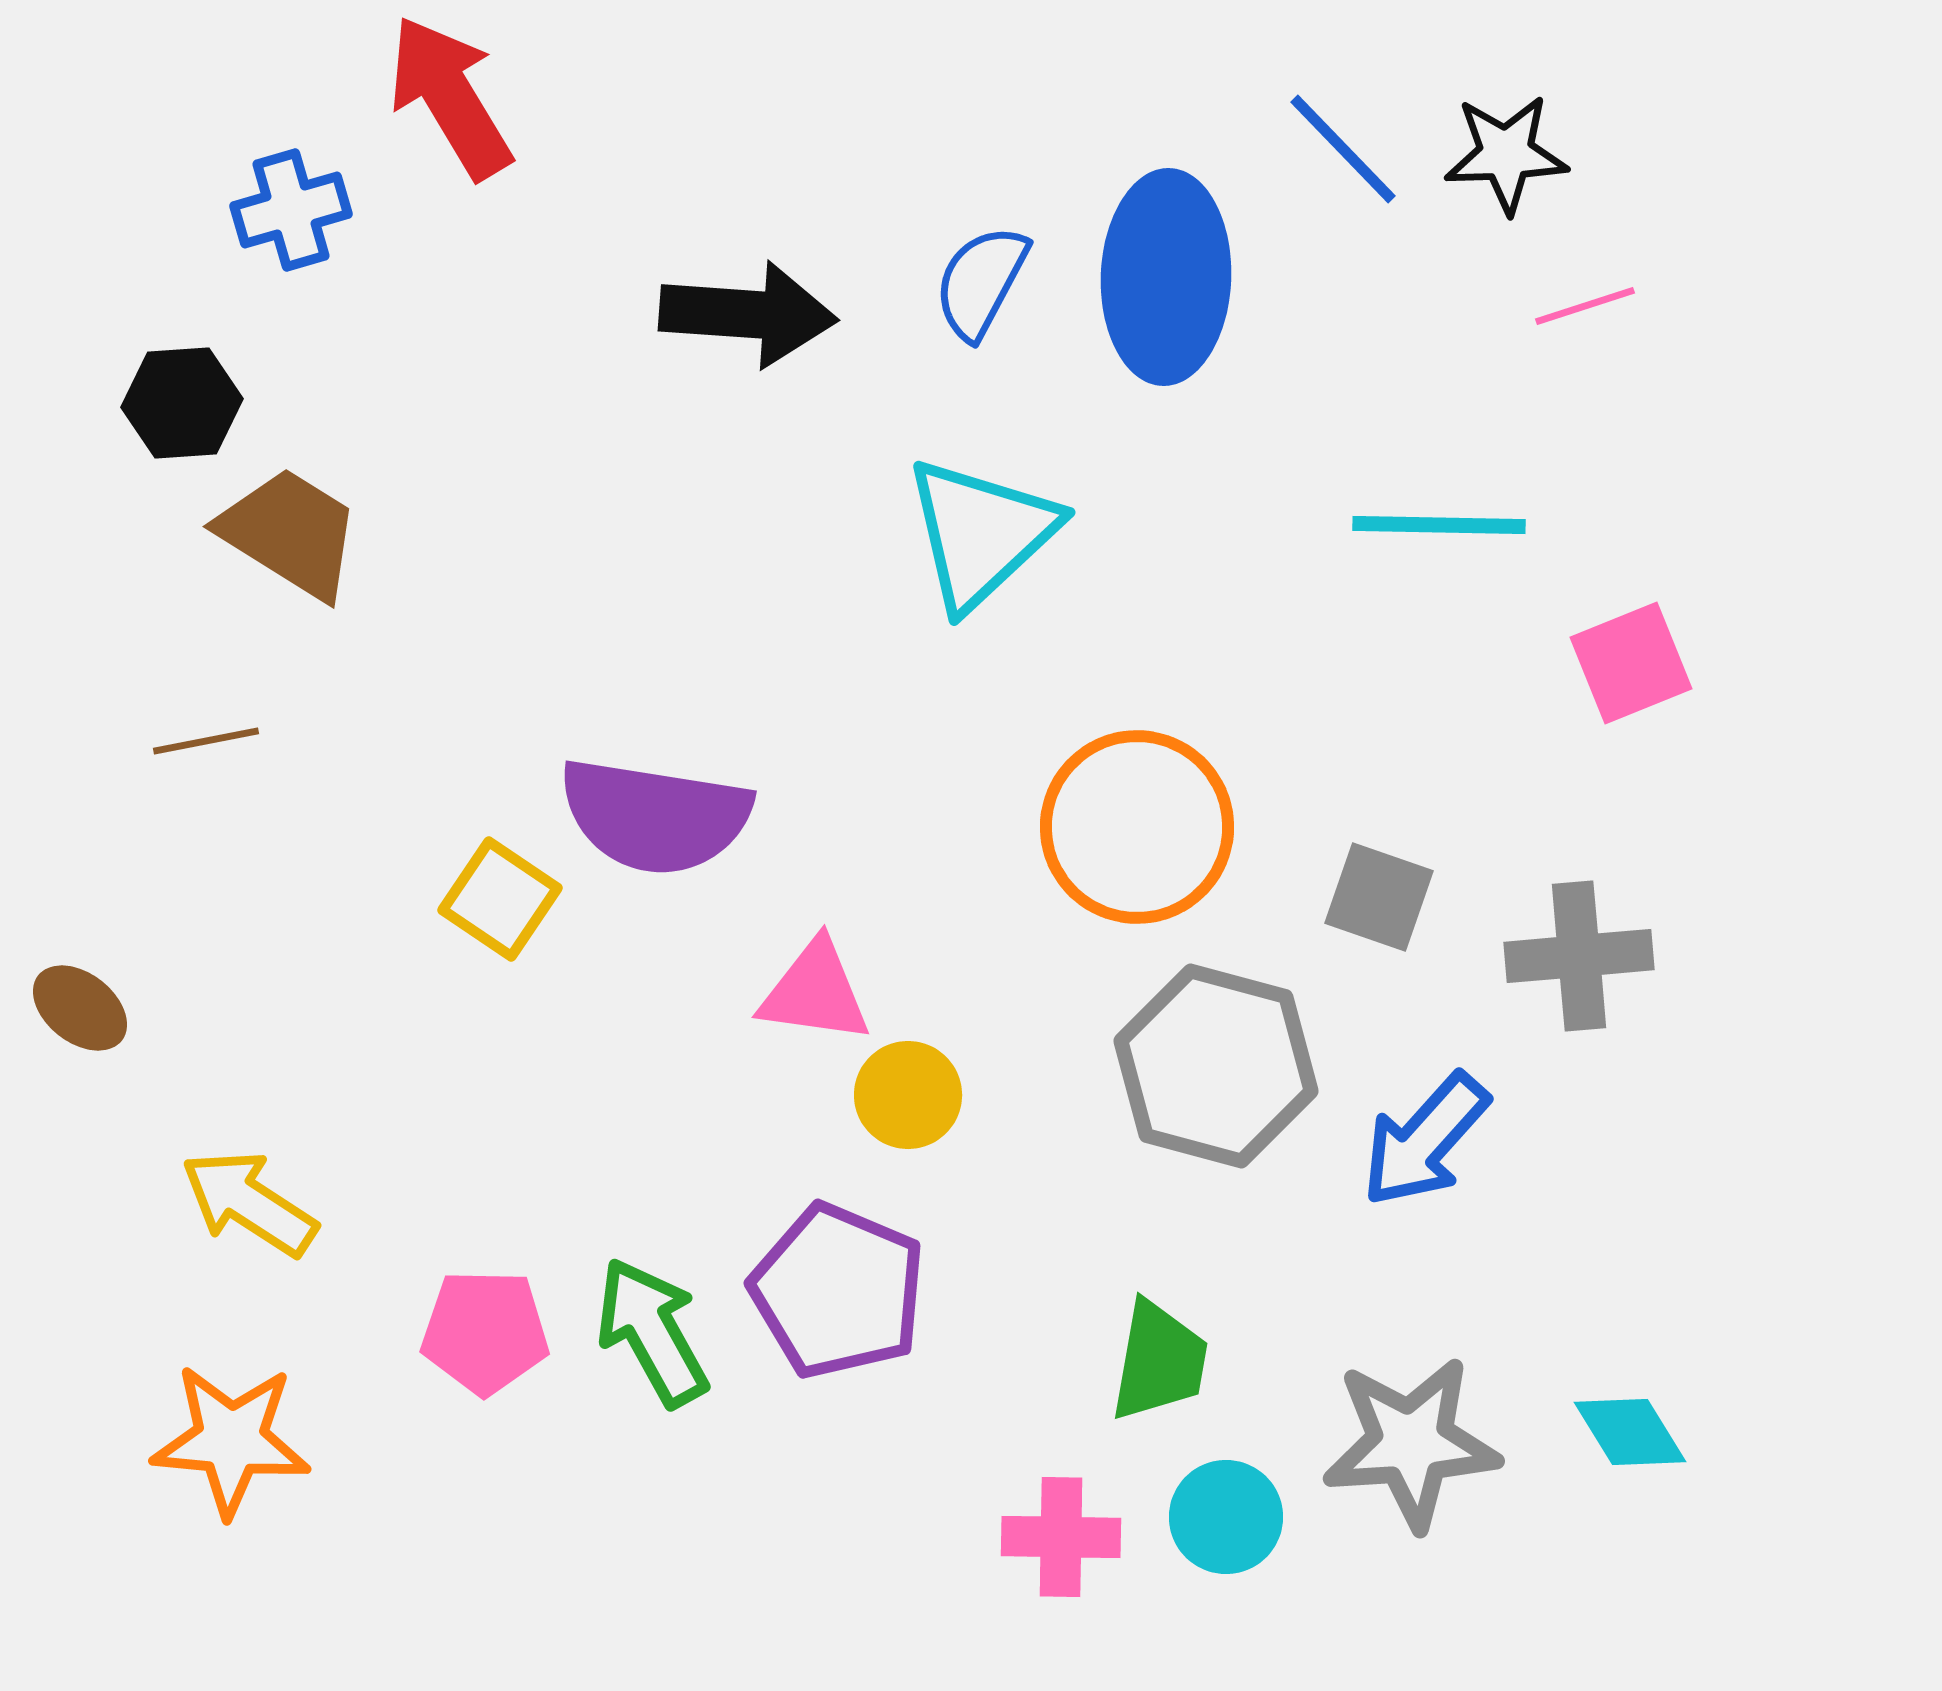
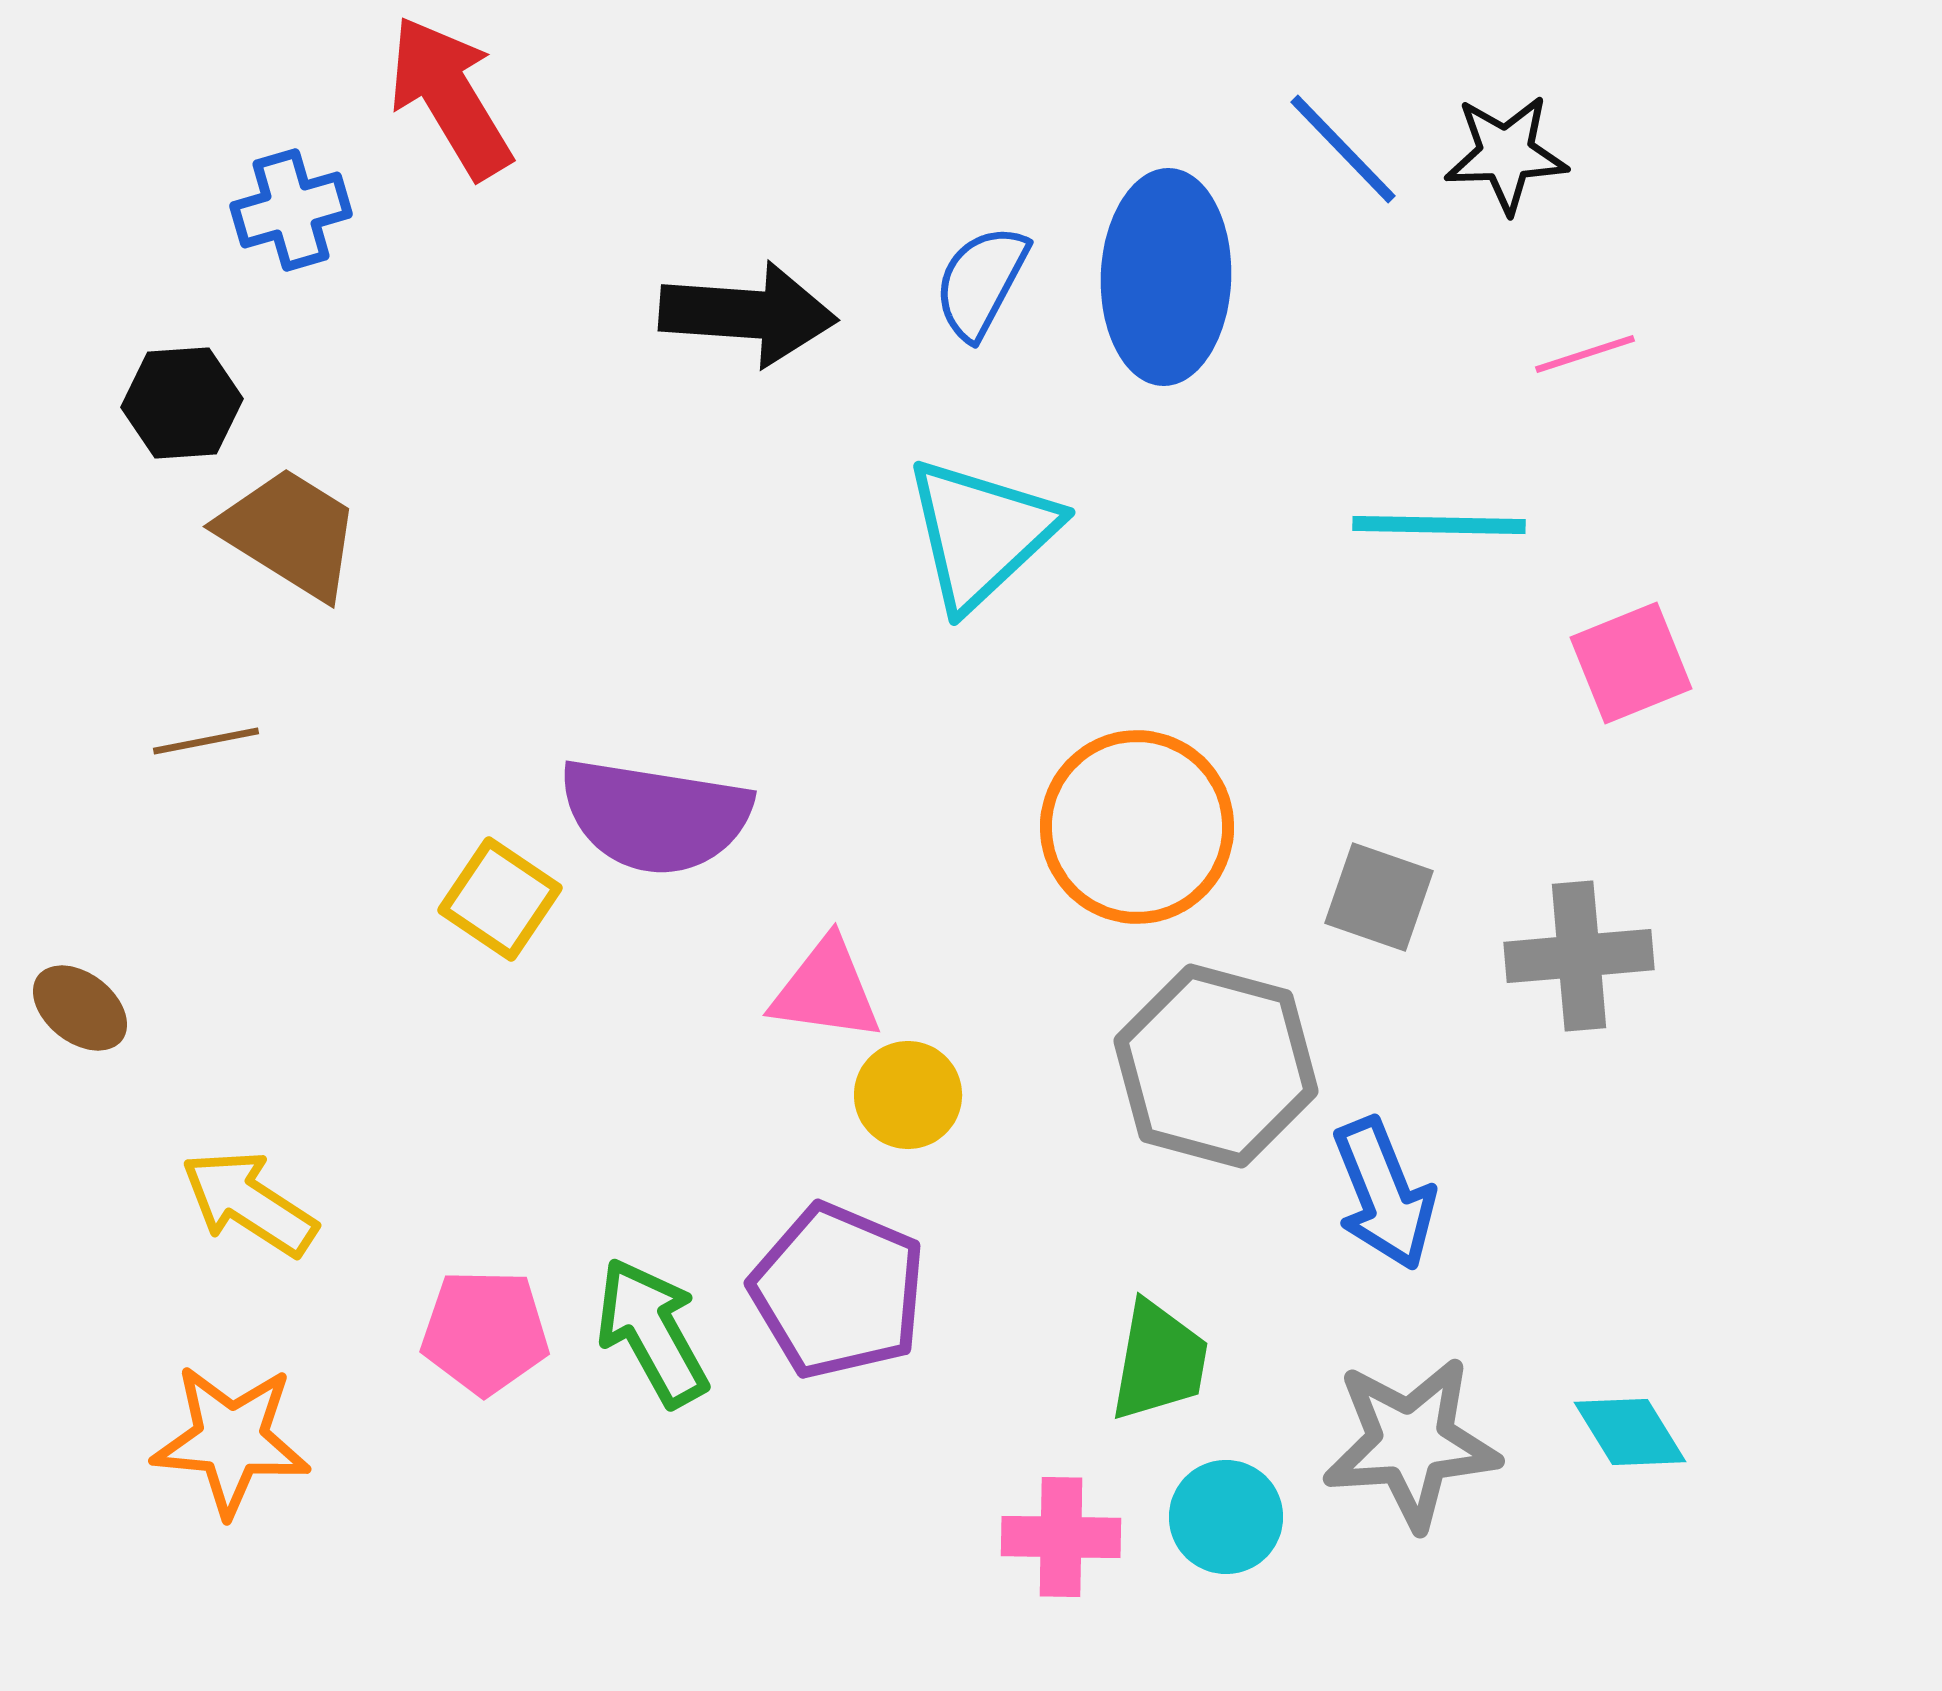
pink line: moved 48 px down
pink triangle: moved 11 px right, 2 px up
blue arrow: moved 41 px left, 54 px down; rotated 64 degrees counterclockwise
